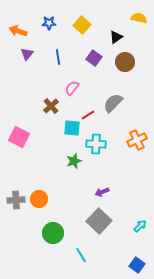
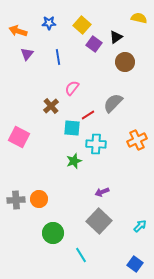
purple square: moved 14 px up
blue square: moved 2 px left, 1 px up
